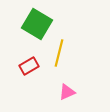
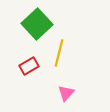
green square: rotated 16 degrees clockwise
pink triangle: moved 1 px left, 1 px down; rotated 24 degrees counterclockwise
